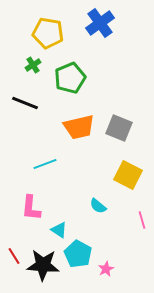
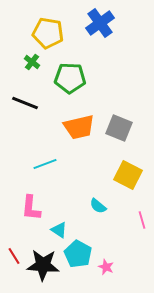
green cross: moved 1 px left, 3 px up; rotated 21 degrees counterclockwise
green pentagon: rotated 24 degrees clockwise
pink star: moved 2 px up; rotated 21 degrees counterclockwise
